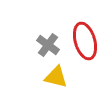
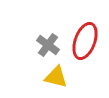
red ellipse: rotated 36 degrees clockwise
